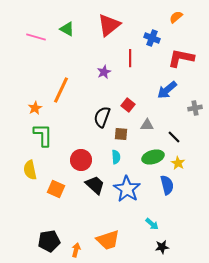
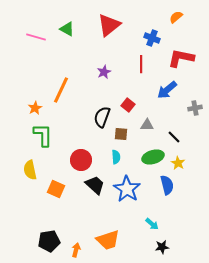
red line: moved 11 px right, 6 px down
